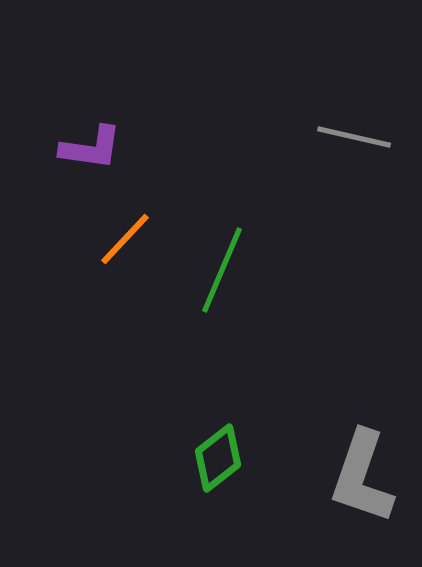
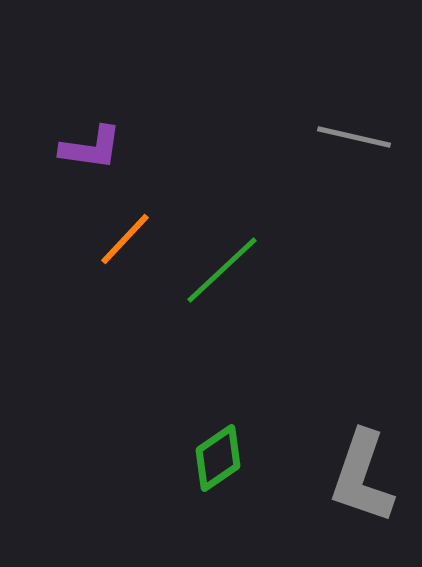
green line: rotated 24 degrees clockwise
green diamond: rotated 4 degrees clockwise
